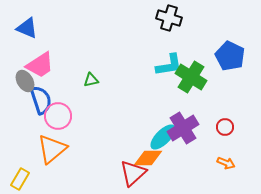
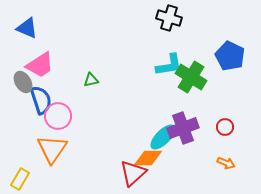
gray ellipse: moved 2 px left, 1 px down
purple cross: rotated 12 degrees clockwise
orange triangle: rotated 16 degrees counterclockwise
